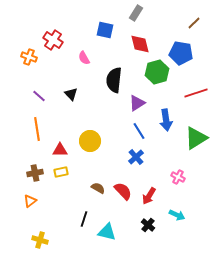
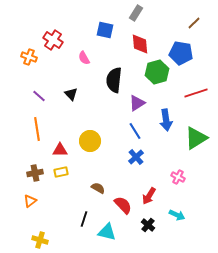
red diamond: rotated 10 degrees clockwise
blue line: moved 4 px left
red semicircle: moved 14 px down
